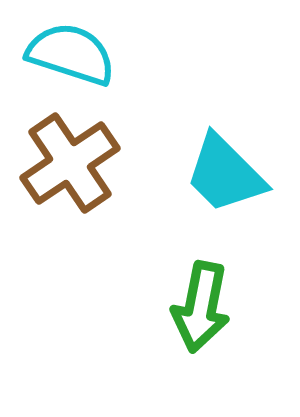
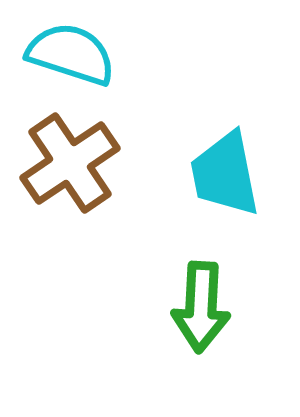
cyan trapezoid: rotated 34 degrees clockwise
green arrow: rotated 8 degrees counterclockwise
